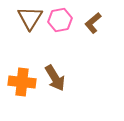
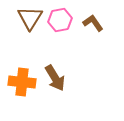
brown L-shape: rotated 95 degrees clockwise
